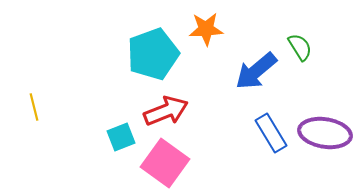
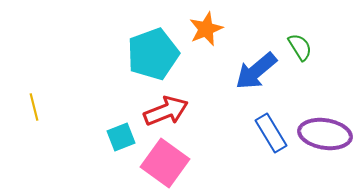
orange star: rotated 20 degrees counterclockwise
purple ellipse: moved 1 px down
